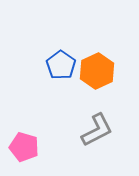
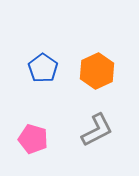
blue pentagon: moved 18 px left, 3 px down
pink pentagon: moved 9 px right, 8 px up
